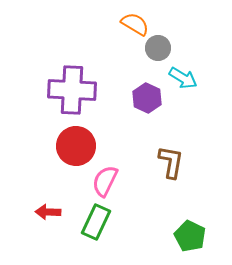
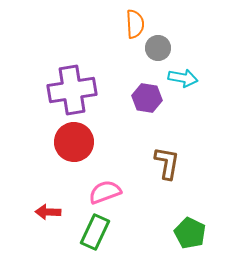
orange semicircle: rotated 56 degrees clockwise
cyan arrow: rotated 20 degrees counterclockwise
purple cross: rotated 12 degrees counterclockwise
purple hexagon: rotated 16 degrees counterclockwise
red circle: moved 2 px left, 4 px up
brown L-shape: moved 4 px left, 1 px down
pink semicircle: moved 11 px down; rotated 44 degrees clockwise
green rectangle: moved 1 px left, 10 px down
green pentagon: moved 3 px up
